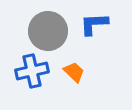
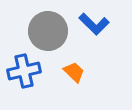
blue L-shape: rotated 132 degrees counterclockwise
blue cross: moved 8 px left
